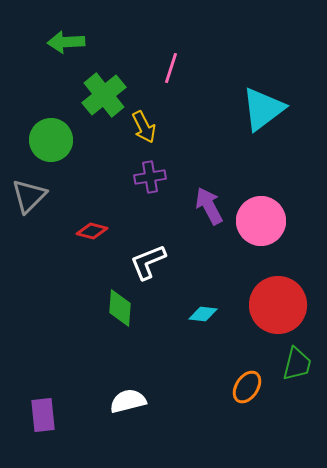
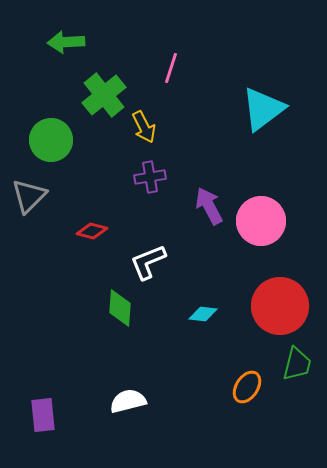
red circle: moved 2 px right, 1 px down
